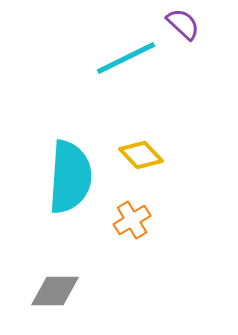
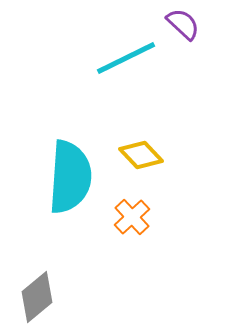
orange cross: moved 3 px up; rotated 12 degrees counterclockwise
gray diamond: moved 18 px left, 6 px down; rotated 39 degrees counterclockwise
